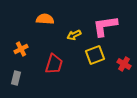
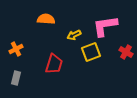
orange semicircle: moved 1 px right
orange cross: moved 5 px left
yellow square: moved 4 px left, 3 px up
red cross: moved 2 px right, 12 px up
